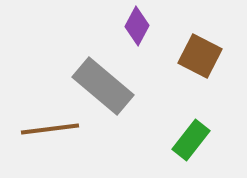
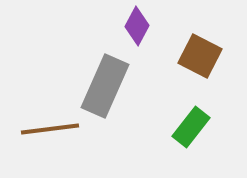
gray rectangle: moved 2 px right; rotated 74 degrees clockwise
green rectangle: moved 13 px up
